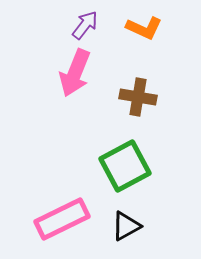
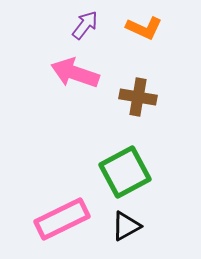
pink arrow: rotated 87 degrees clockwise
green square: moved 6 px down
